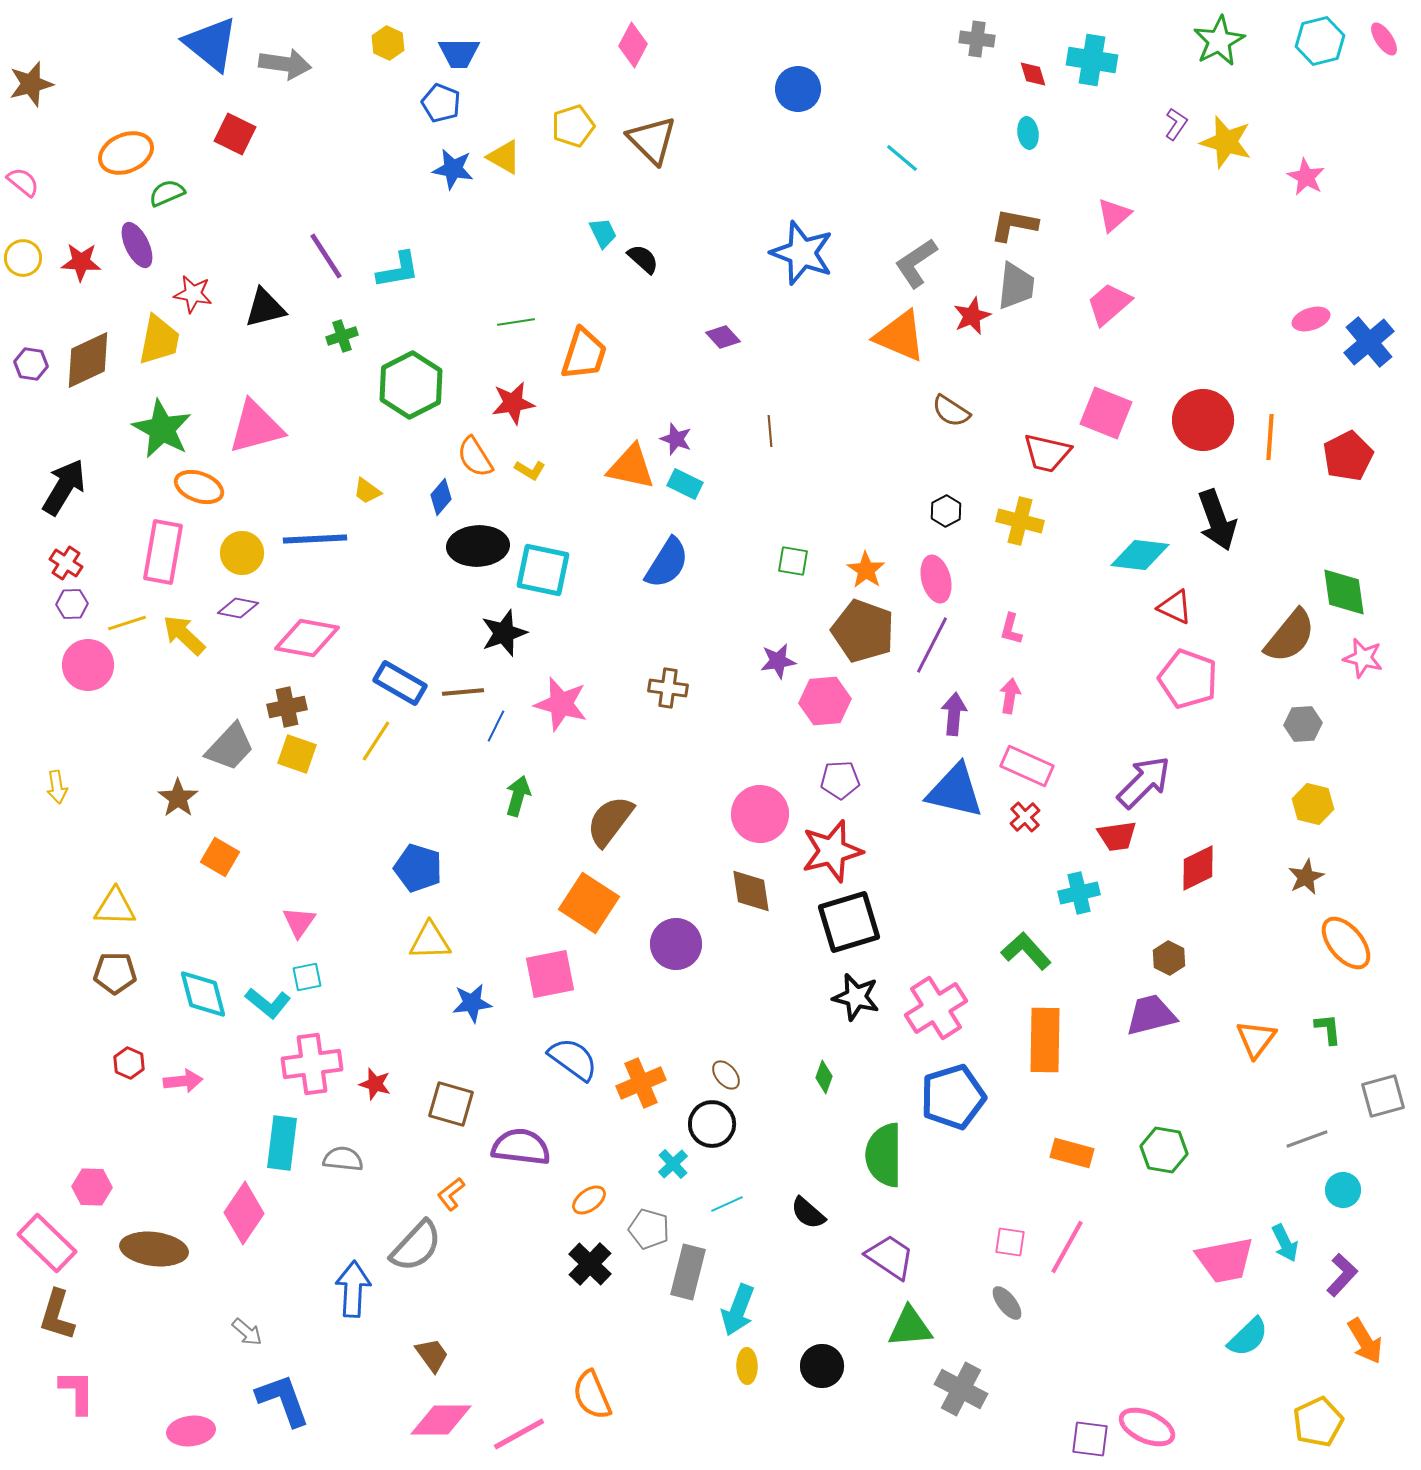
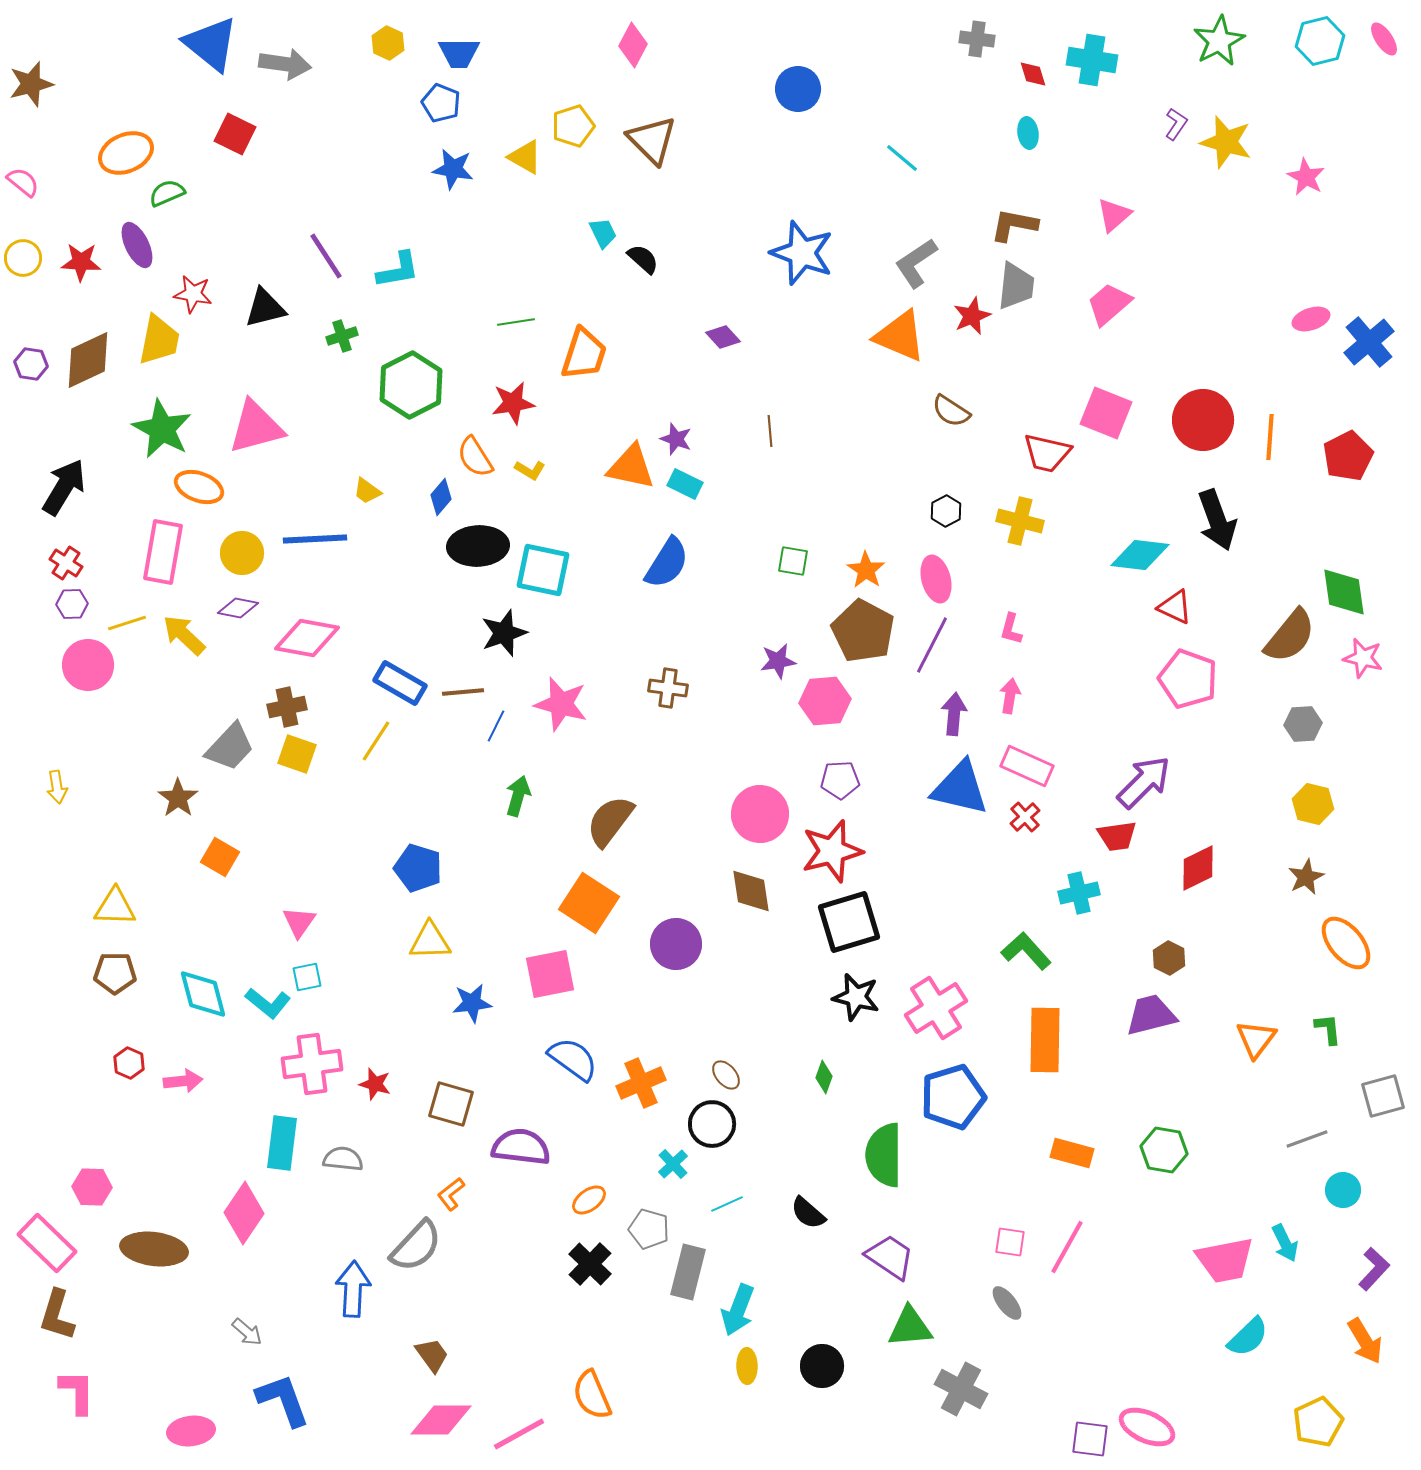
yellow triangle at (504, 157): moved 21 px right
brown pentagon at (863, 631): rotated 8 degrees clockwise
blue triangle at (955, 791): moved 5 px right, 3 px up
purple L-shape at (1342, 1275): moved 32 px right, 6 px up
